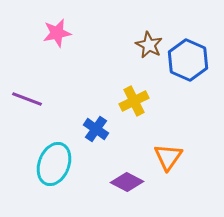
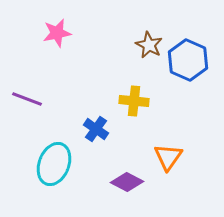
yellow cross: rotated 32 degrees clockwise
